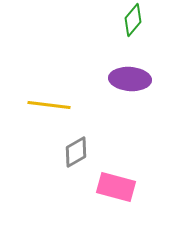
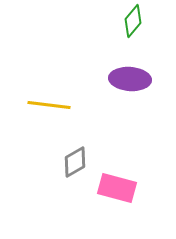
green diamond: moved 1 px down
gray diamond: moved 1 px left, 10 px down
pink rectangle: moved 1 px right, 1 px down
